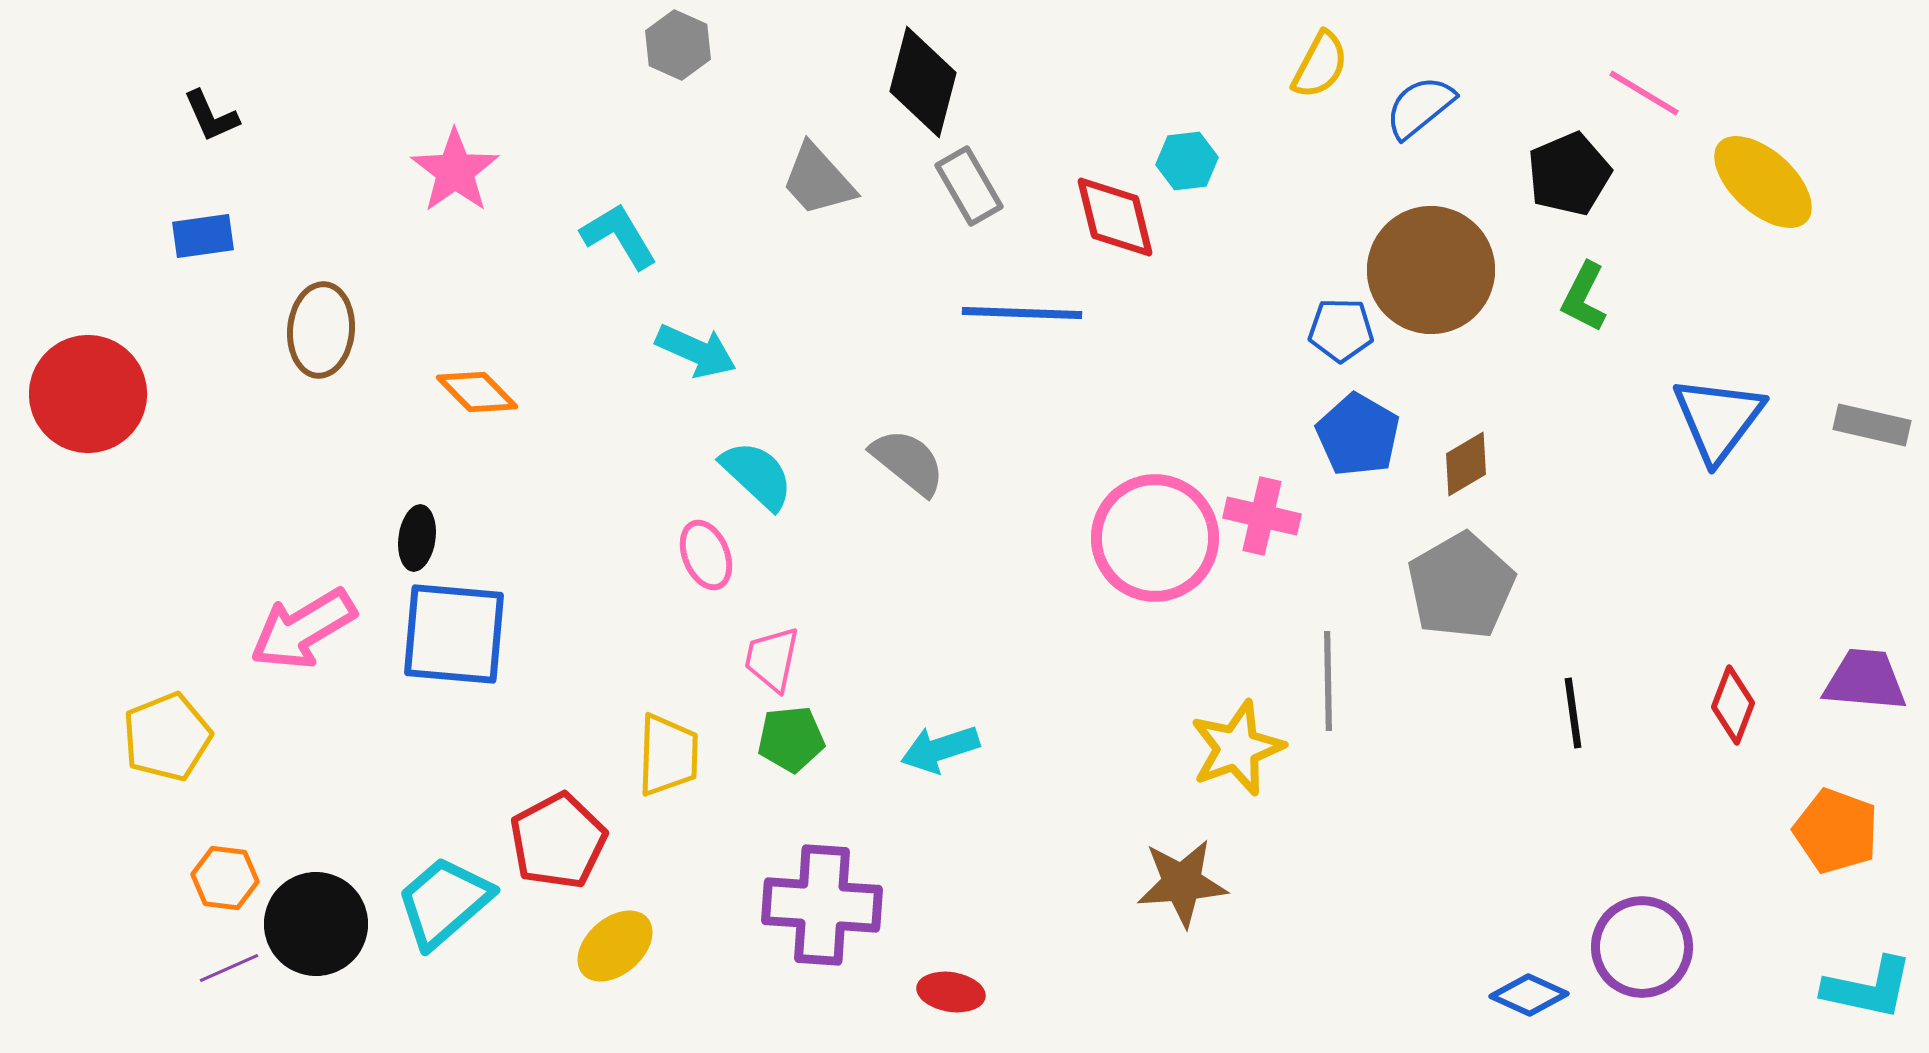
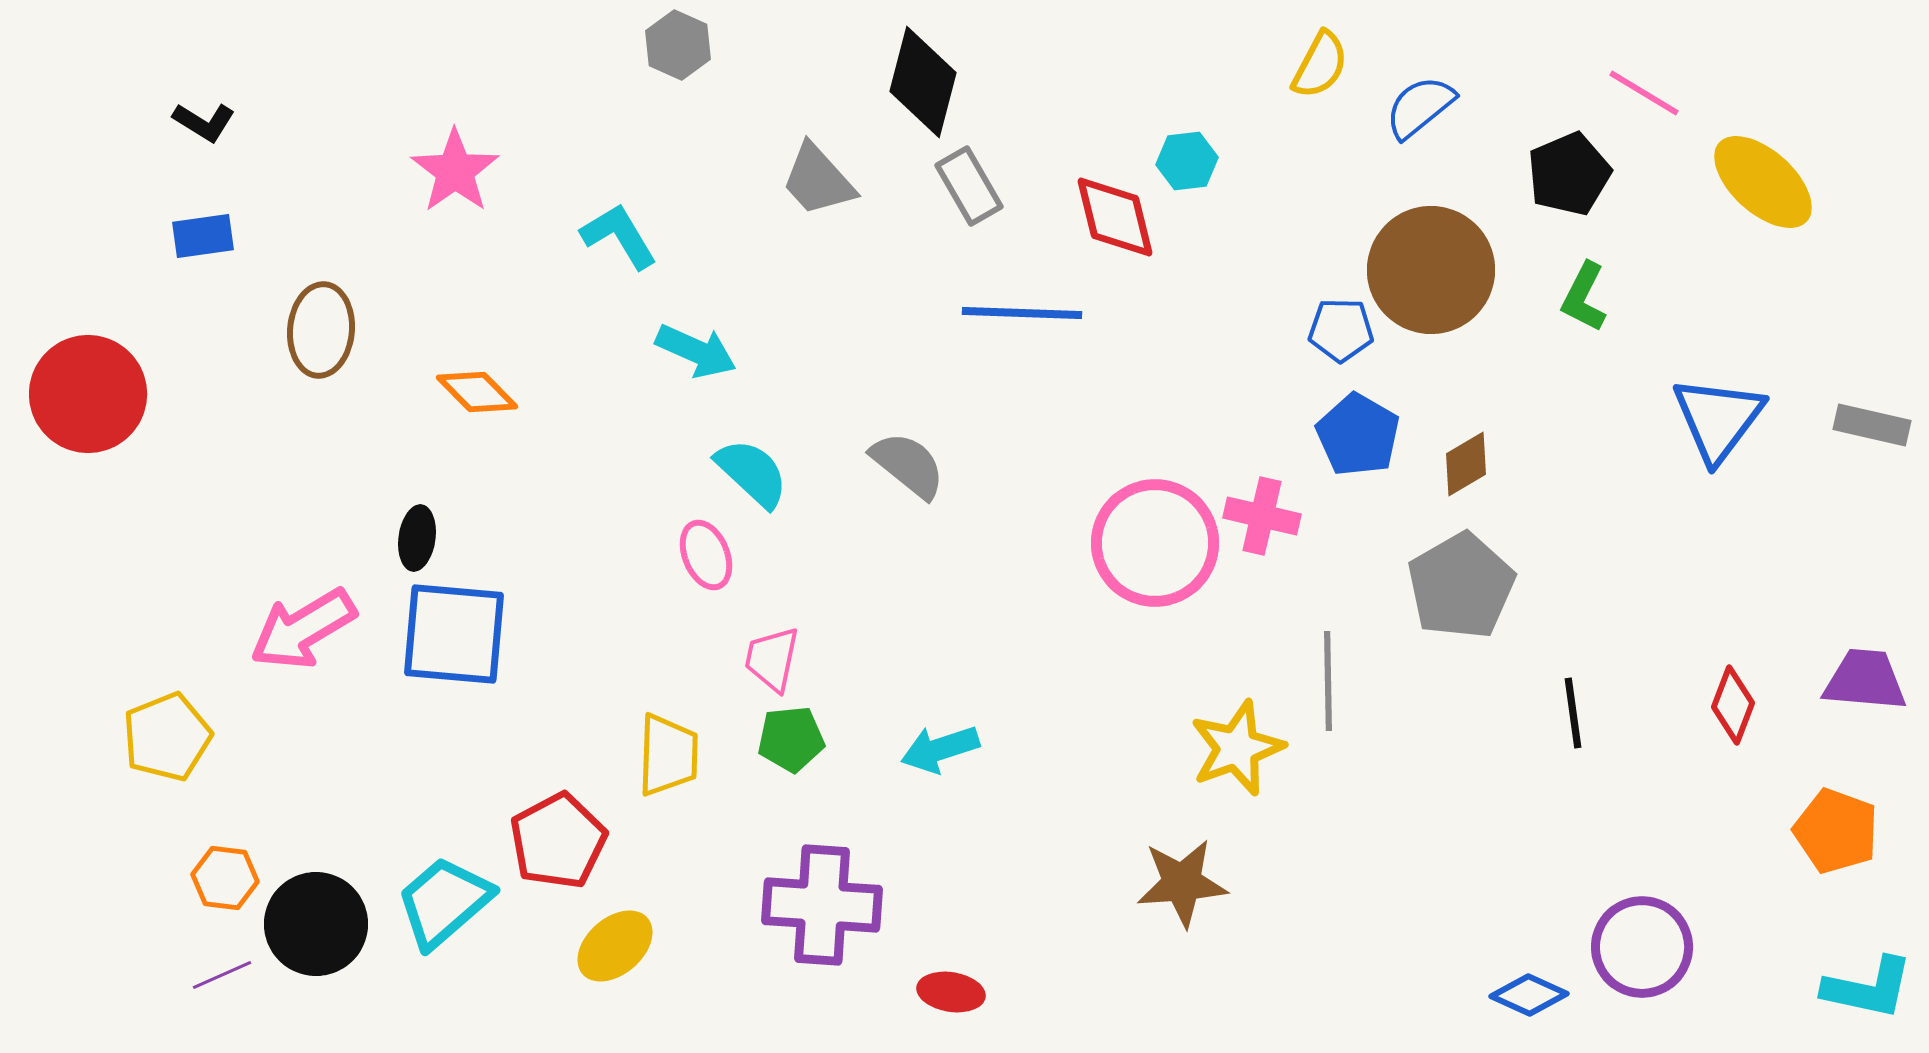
black L-shape at (211, 116): moved 7 px left, 6 px down; rotated 34 degrees counterclockwise
gray semicircle at (908, 462): moved 3 px down
cyan semicircle at (757, 475): moved 5 px left, 2 px up
pink circle at (1155, 538): moved 5 px down
purple line at (229, 968): moved 7 px left, 7 px down
